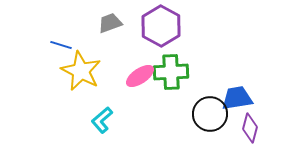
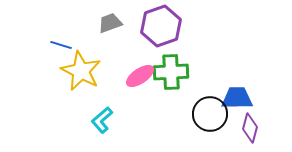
purple hexagon: rotated 12 degrees clockwise
blue trapezoid: rotated 8 degrees clockwise
